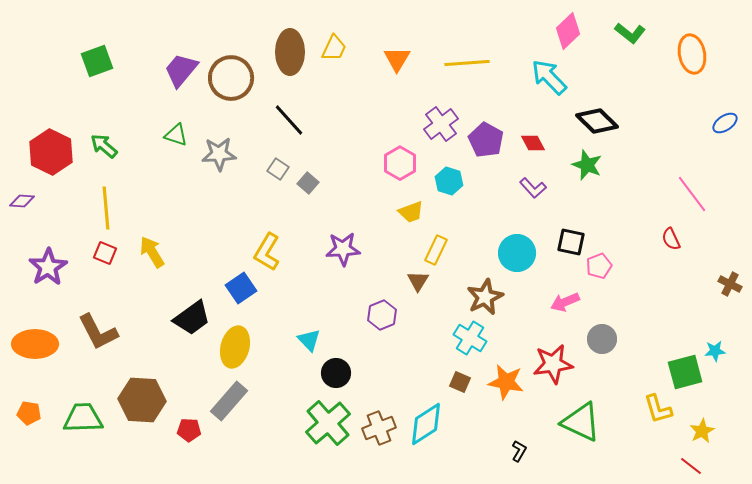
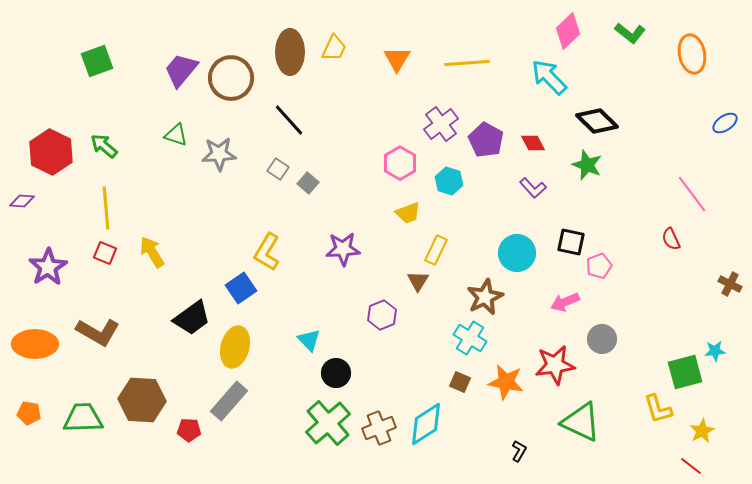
yellow trapezoid at (411, 212): moved 3 px left, 1 px down
brown L-shape at (98, 332): rotated 33 degrees counterclockwise
red star at (553, 364): moved 2 px right, 1 px down
